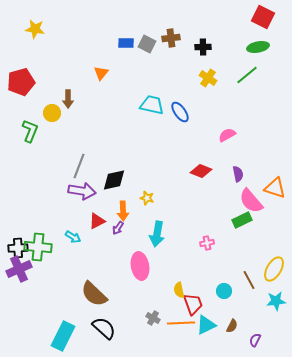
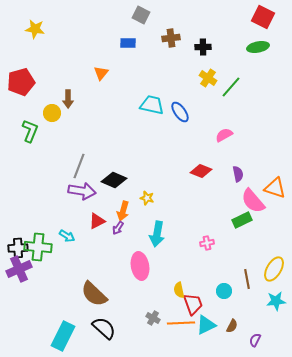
blue rectangle at (126, 43): moved 2 px right
gray square at (147, 44): moved 6 px left, 29 px up
green line at (247, 75): moved 16 px left, 12 px down; rotated 10 degrees counterclockwise
pink semicircle at (227, 135): moved 3 px left
black diamond at (114, 180): rotated 35 degrees clockwise
pink semicircle at (251, 201): moved 2 px right
orange arrow at (123, 211): rotated 18 degrees clockwise
cyan arrow at (73, 237): moved 6 px left, 1 px up
brown line at (249, 280): moved 2 px left, 1 px up; rotated 18 degrees clockwise
